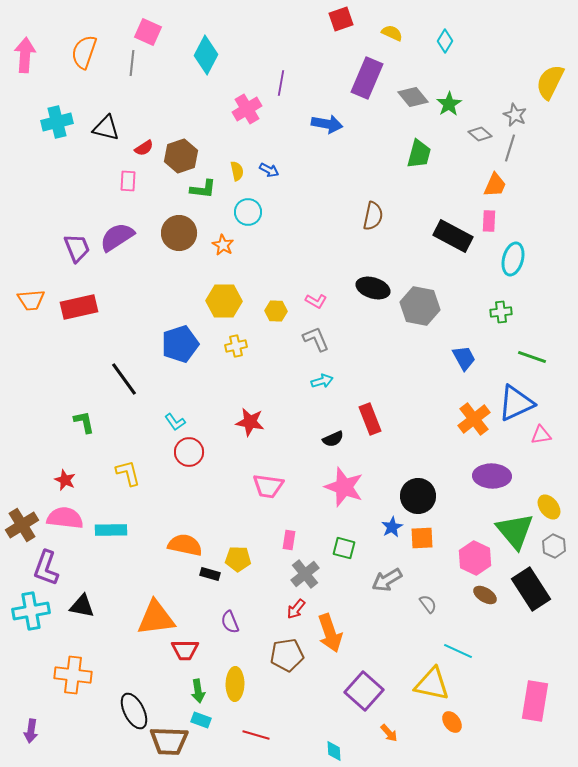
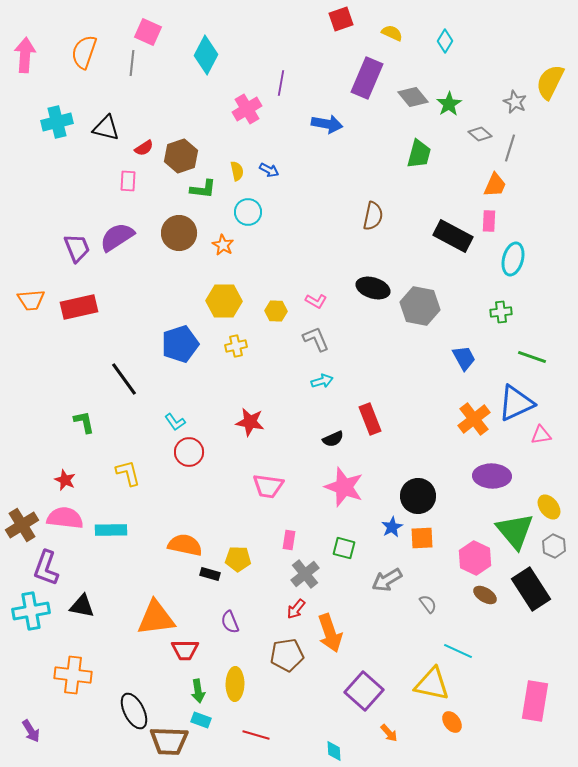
gray star at (515, 115): moved 13 px up
purple arrow at (31, 731): rotated 40 degrees counterclockwise
